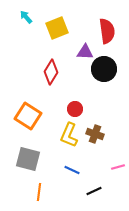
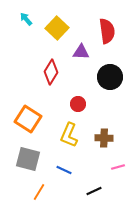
cyan arrow: moved 2 px down
yellow square: rotated 25 degrees counterclockwise
purple triangle: moved 4 px left
black circle: moved 6 px right, 8 px down
red circle: moved 3 px right, 5 px up
orange square: moved 3 px down
brown cross: moved 9 px right, 4 px down; rotated 18 degrees counterclockwise
blue line: moved 8 px left
orange line: rotated 24 degrees clockwise
